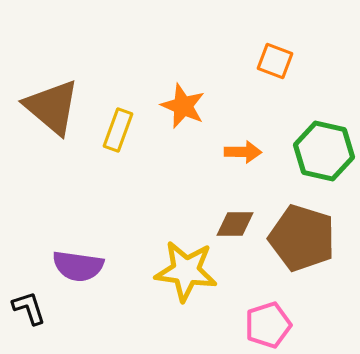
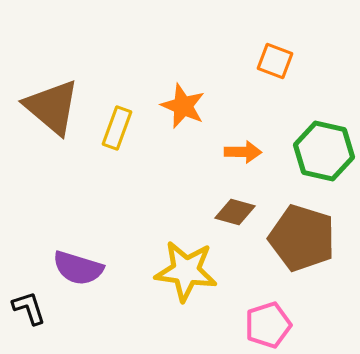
yellow rectangle: moved 1 px left, 2 px up
brown diamond: moved 12 px up; rotated 15 degrees clockwise
purple semicircle: moved 2 px down; rotated 9 degrees clockwise
